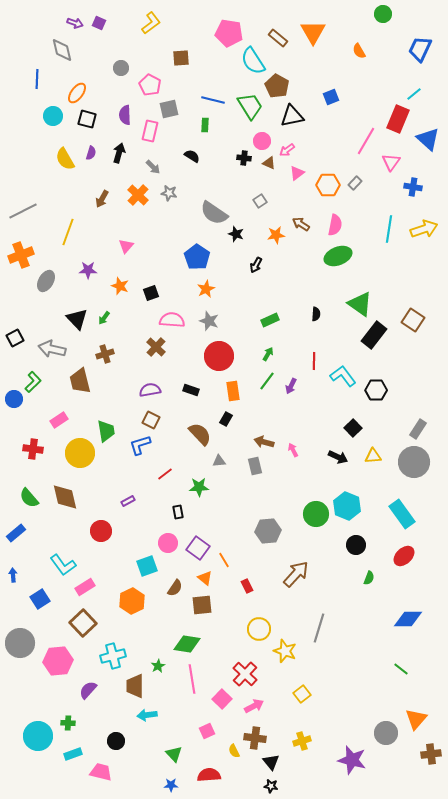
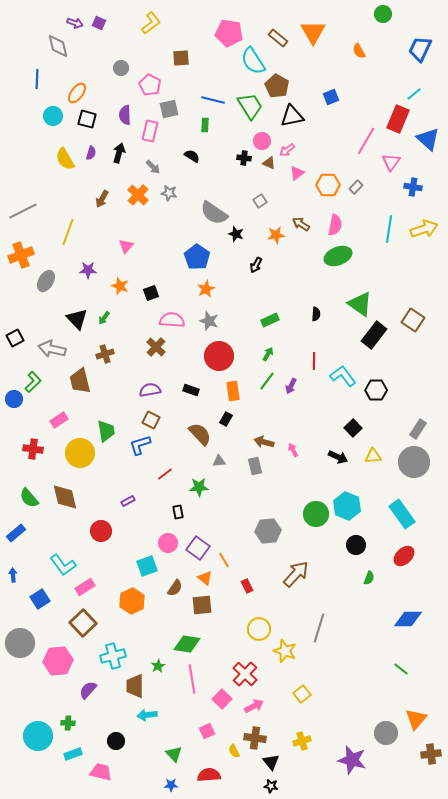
gray diamond at (62, 50): moved 4 px left, 4 px up
gray rectangle at (355, 183): moved 1 px right, 4 px down
